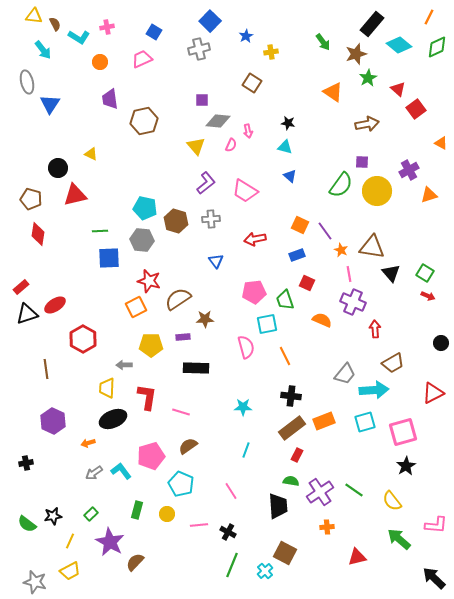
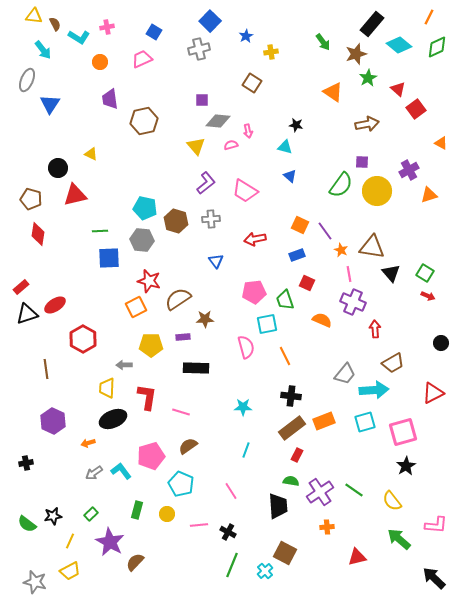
gray ellipse at (27, 82): moved 2 px up; rotated 35 degrees clockwise
black star at (288, 123): moved 8 px right, 2 px down
pink semicircle at (231, 145): rotated 128 degrees counterclockwise
